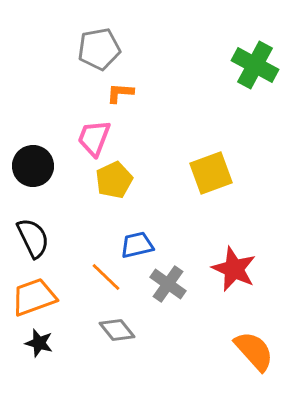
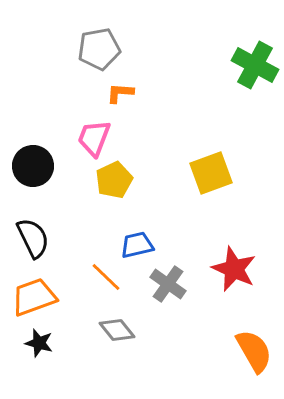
orange semicircle: rotated 12 degrees clockwise
